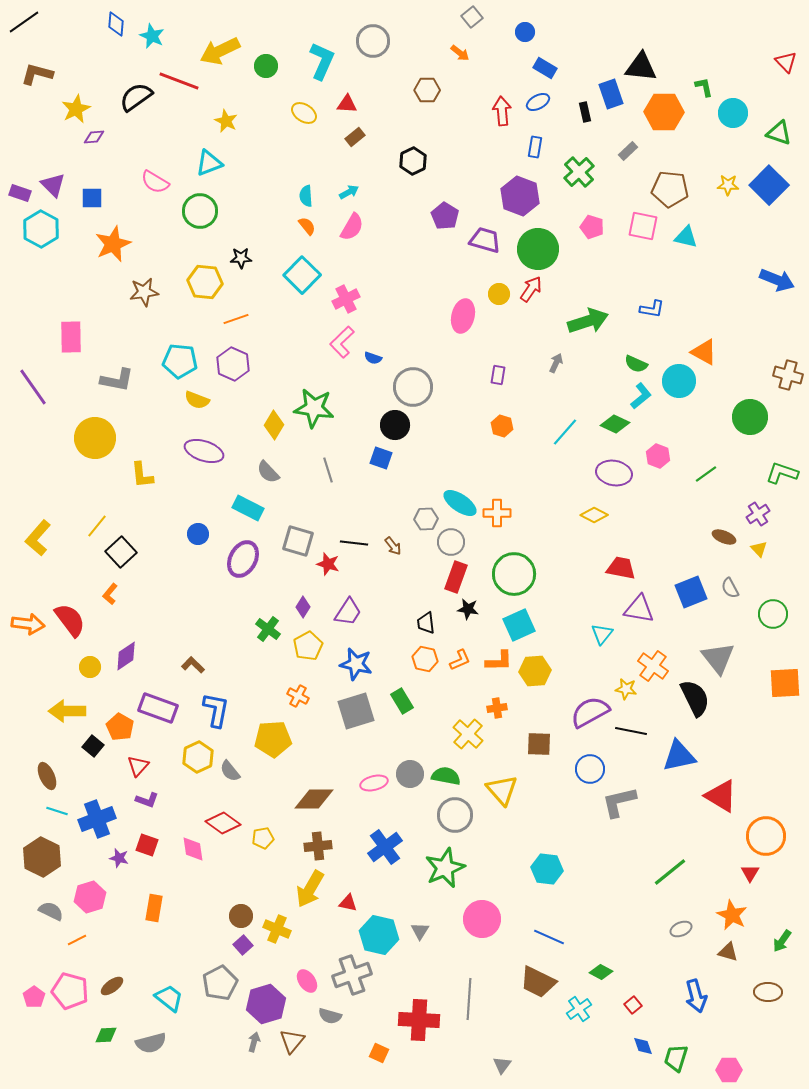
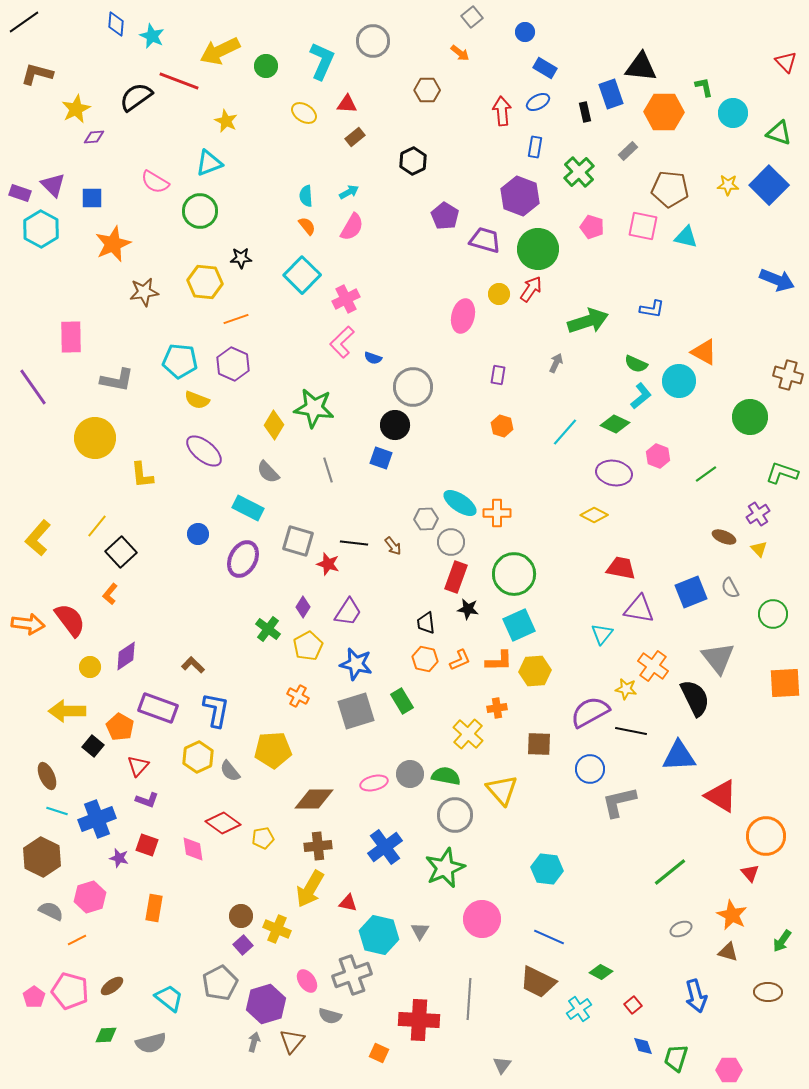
purple ellipse at (204, 451): rotated 21 degrees clockwise
yellow pentagon at (273, 739): moved 11 px down
blue triangle at (679, 756): rotated 9 degrees clockwise
red triangle at (750, 873): rotated 12 degrees counterclockwise
